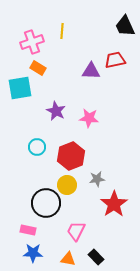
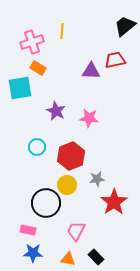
black trapezoid: rotated 75 degrees clockwise
red star: moved 2 px up
